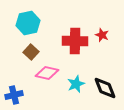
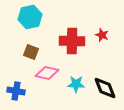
cyan hexagon: moved 2 px right, 6 px up
red cross: moved 3 px left
brown square: rotated 21 degrees counterclockwise
cyan star: rotated 24 degrees clockwise
blue cross: moved 2 px right, 4 px up; rotated 24 degrees clockwise
